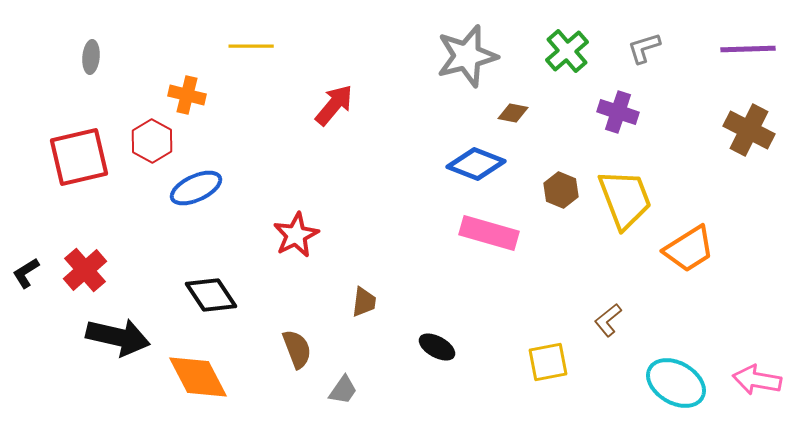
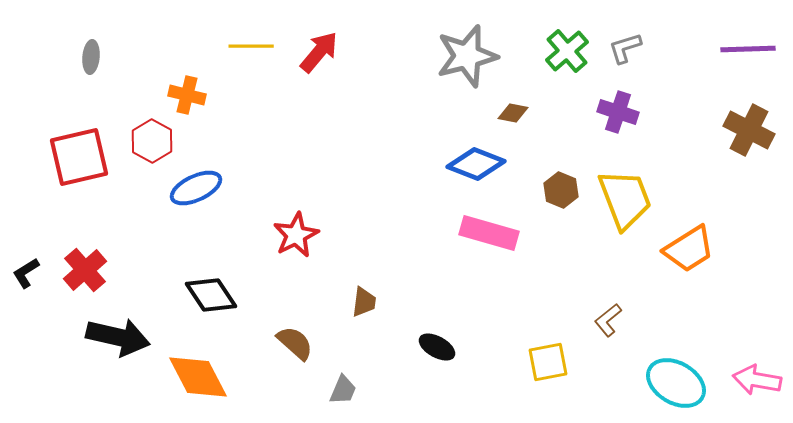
gray L-shape: moved 19 px left
red arrow: moved 15 px left, 53 px up
brown semicircle: moved 2 px left, 6 px up; rotated 27 degrees counterclockwise
gray trapezoid: rotated 12 degrees counterclockwise
